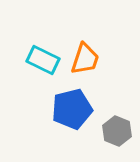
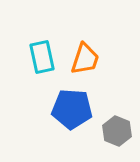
cyan rectangle: moved 1 px left, 3 px up; rotated 52 degrees clockwise
blue pentagon: rotated 18 degrees clockwise
